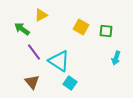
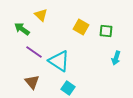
yellow triangle: rotated 48 degrees counterclockwise
purple line: rotated 18 degrees counterclockwise
cyan square: moved 2 px left, 5 px down
